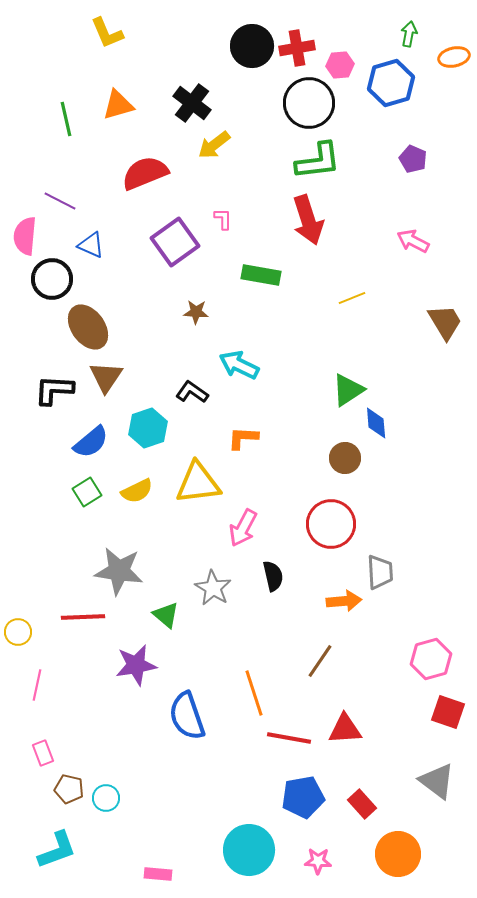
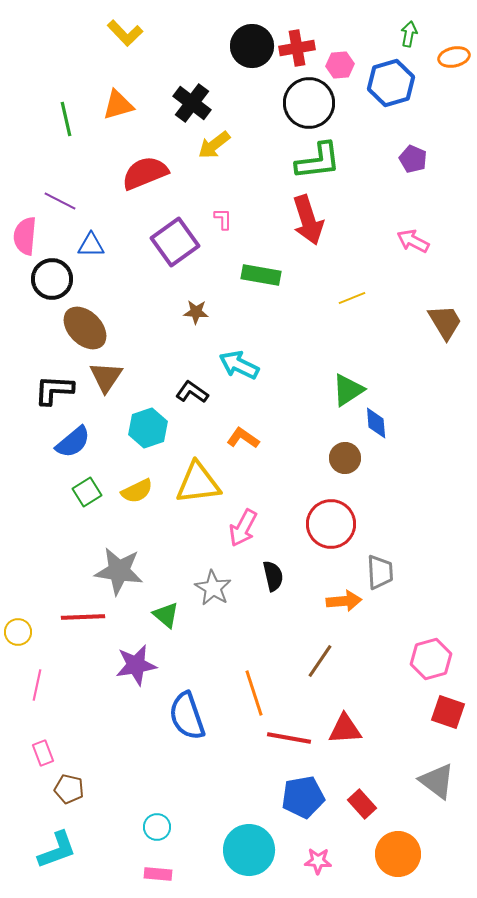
yellow L-shape at (107, 33): moved 18 px right; rotated 21 degrees counterclockwise
blue triangle at (91, 245): rotated 24 degrees counterclockwise
brown ellipse at (88, 327): moved 3 px left, 1 px down; rotated 9 degrees counterclockwise
orange L-shape at (243, 438): rotated 32 degrees clockwise
blue semicircle at (91, 442): moved 18 px left
cyan circle at (106, 798): moved 51 px right, 29 px down
